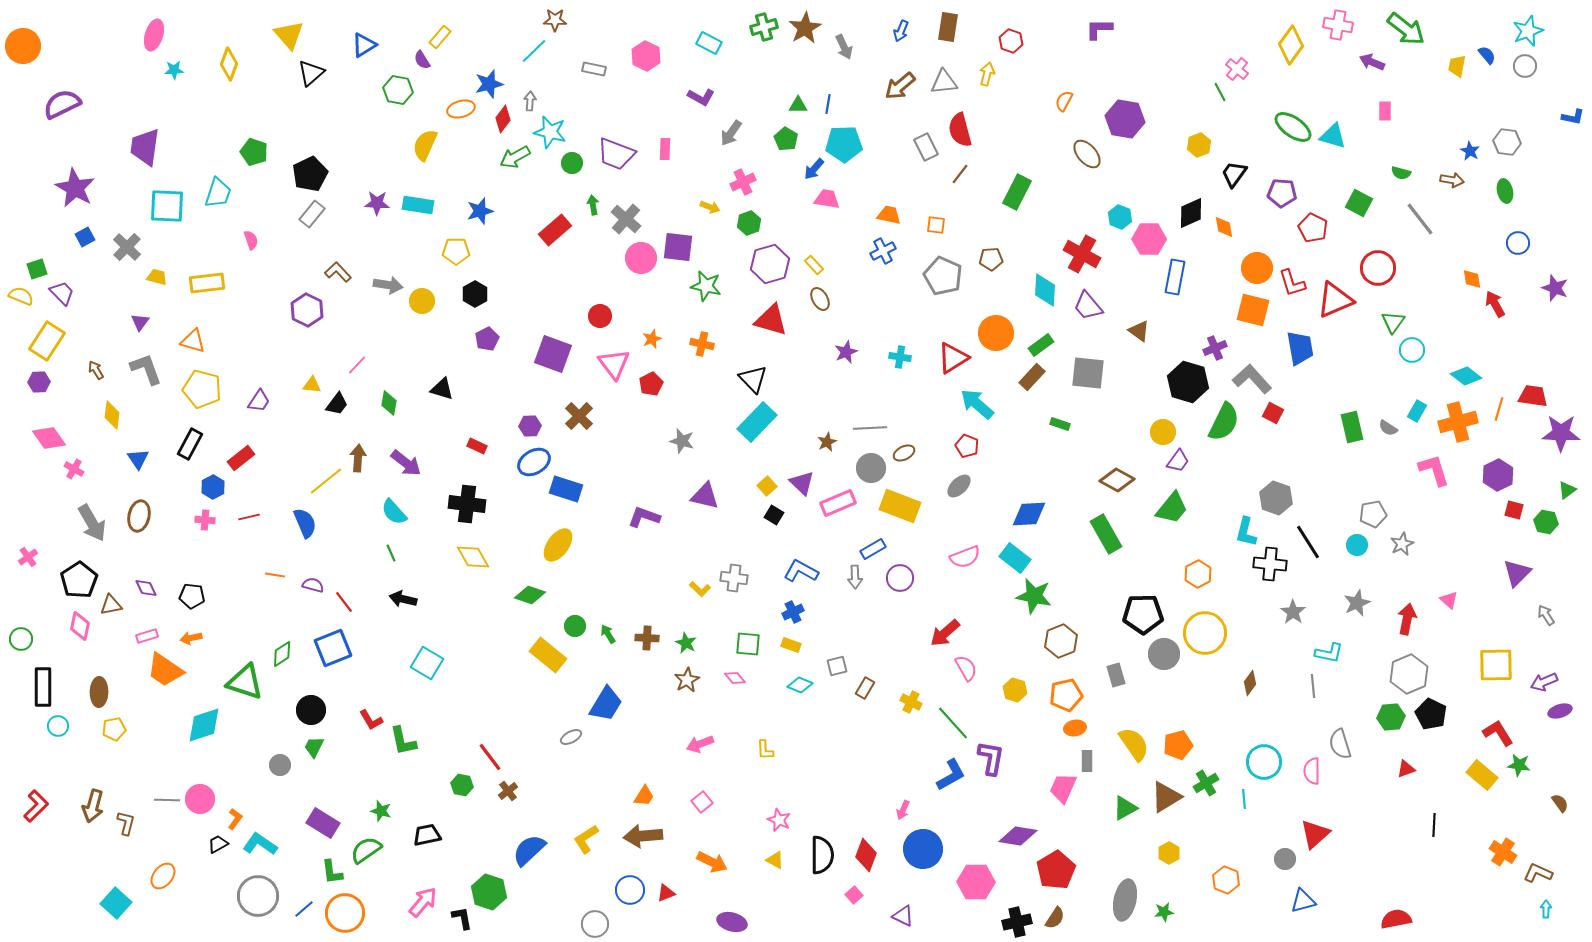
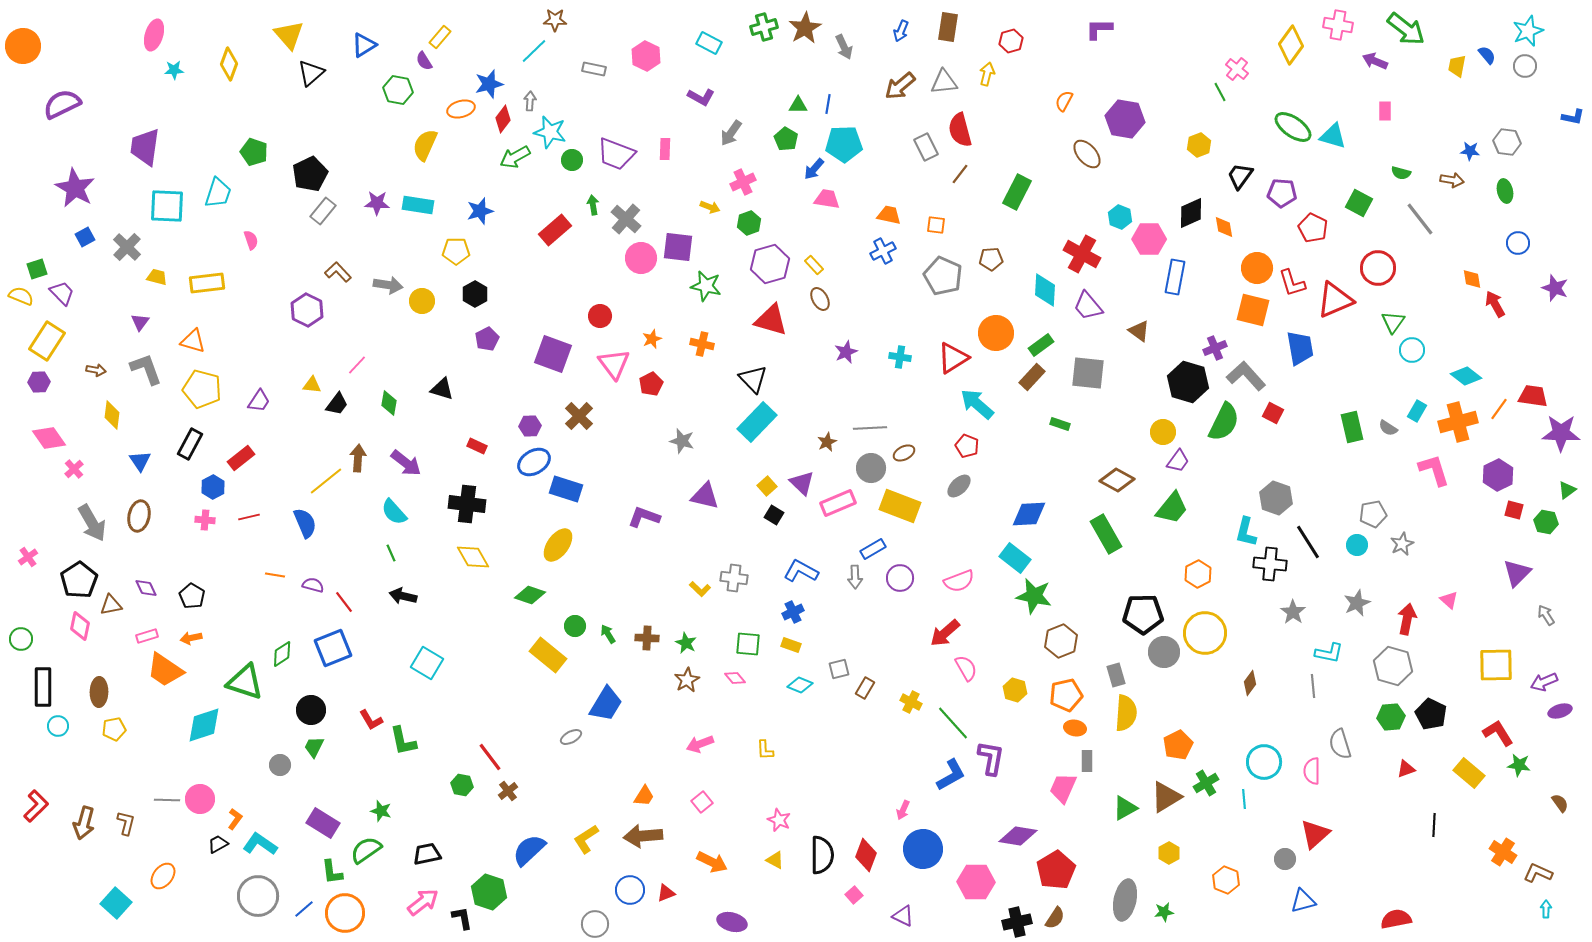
red hexagon at (1011, 41): rotated 25 degrees clockwise
purple semicircle at (422, 60): moved 2 px right, 1 px down
purple arrow at (1372, 62): moved 3 px right, 1 px up
blue star at (1470, 151): rotated 24 degrees counterclockwise
green circle at (572, 163): moved 3 px up
black trapezoid at (1234, 174): moved 6 px right, 2 px down
gray rectangle at (312, 214): moved 11 px right, 3 px up
brown arrow at (96, 370): rotated 132 degrees clockwise
gray L-shape at (1252, 379): moved 6 px left, 3 px up
orange line at (1499, 409): rotated 20 degrees clockwise
blue triangle at (138, 459): moved 2 px right, 2 px down
pink cross at (74, 469): rotated 18 degrees clockwise
pink semicircle at (965, 557): moved 6 px left, 24 px down
black pentagon at (192, 596): rotated 25 degrees clockwise
black arrow at (403, 599): moved 3 px up
gray circle at (1164, 654): moved 2 px up
gray square at (837, 666): moved 2 px right, 3 px down
gray hexagon at (1409, 674): moved 16 px left, 8 px up; rotated 21 degrees counterclockwise
orange ellipse at (1075, 728): rotated 20 degrees clockwise
yellow semicircle at (1134, 744): moved 8 px left, 31 px up; rotated 39 degrees clockwise
orange pentagon at (1178, 745): rotated 12 degrees counterclockwise
yellow rectangle at (1482, 775): moved 13 px left, 2 px up
brown arrow at (93, 806): moved 9 px left, 17 px down
black trapezoid at (427, 835): moved 19 px down
pink arrow at (423, 902): rotated 12 degrees clockwise
